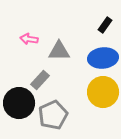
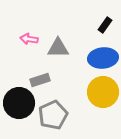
gray triangle: moved 1 px left, 3 px up
gray rectangle: rotated 30 degrees clockwise
